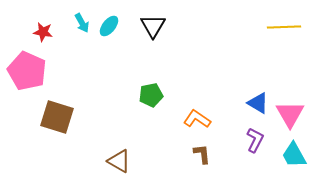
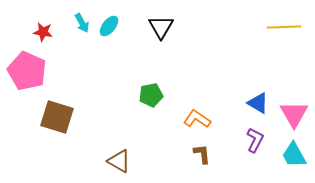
black triangle: moved 8 px right, 1 px down
pink triangle: moved 4 px right
